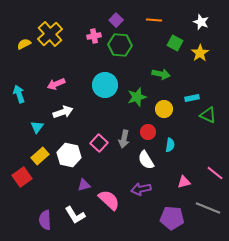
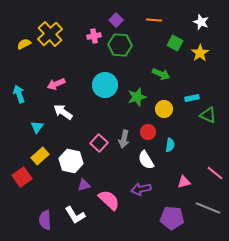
green arrow: rotated 12 degrees clockwise
white arrow: rotated 126 degrees counterclockwise
white hexagon: moved 2 px right, 6 px down
